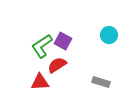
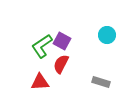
cyan circle: moved 2 px left
purple square: moved 1 px left
red semicircle: moved 4 px right, 1 px up; rotated 30 degrees counterclockwise
